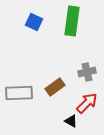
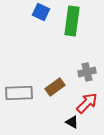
blue square: moved 7 px right, 10 px up
black triangle: moved 1 px right, 1 px down
